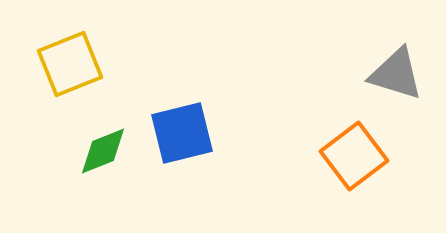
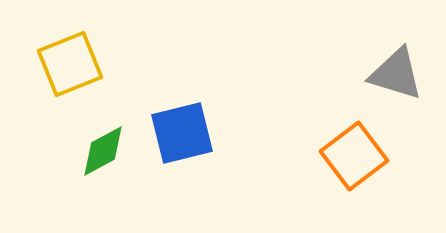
green diamond: rotated 6 degrees counterclockwise
